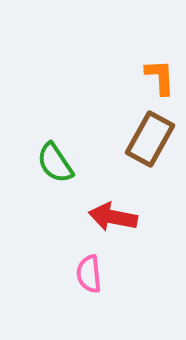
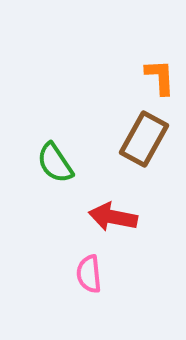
brown rectangle: moved 6 px left
